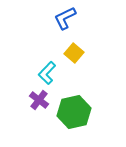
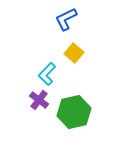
blue L-shape: moved 1 px right, 1 px down
cyan L-shape: moved 1 px down
